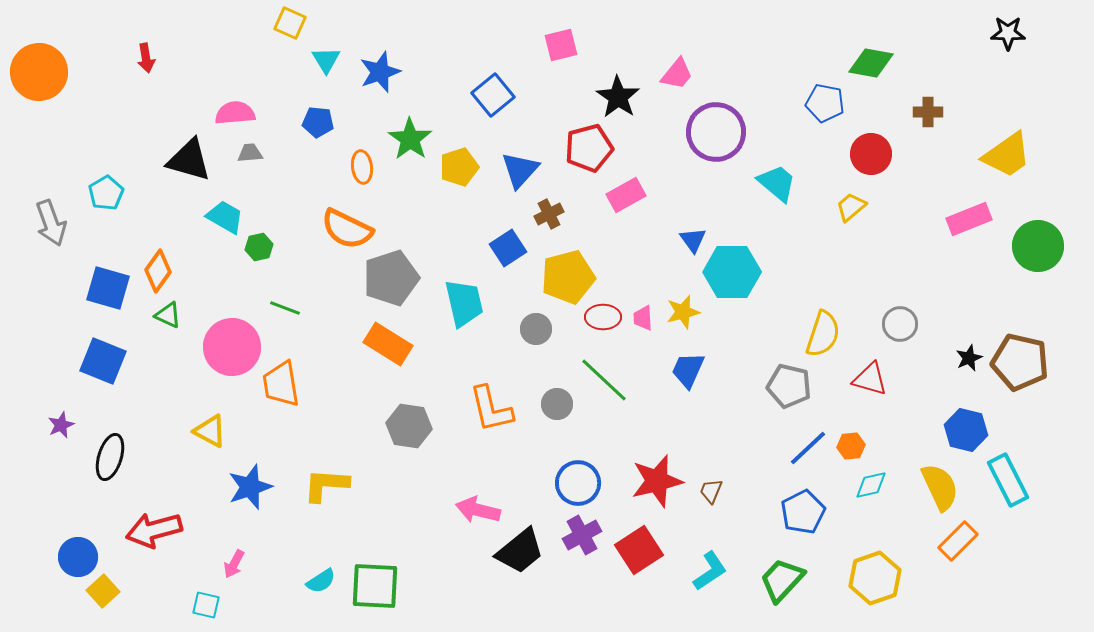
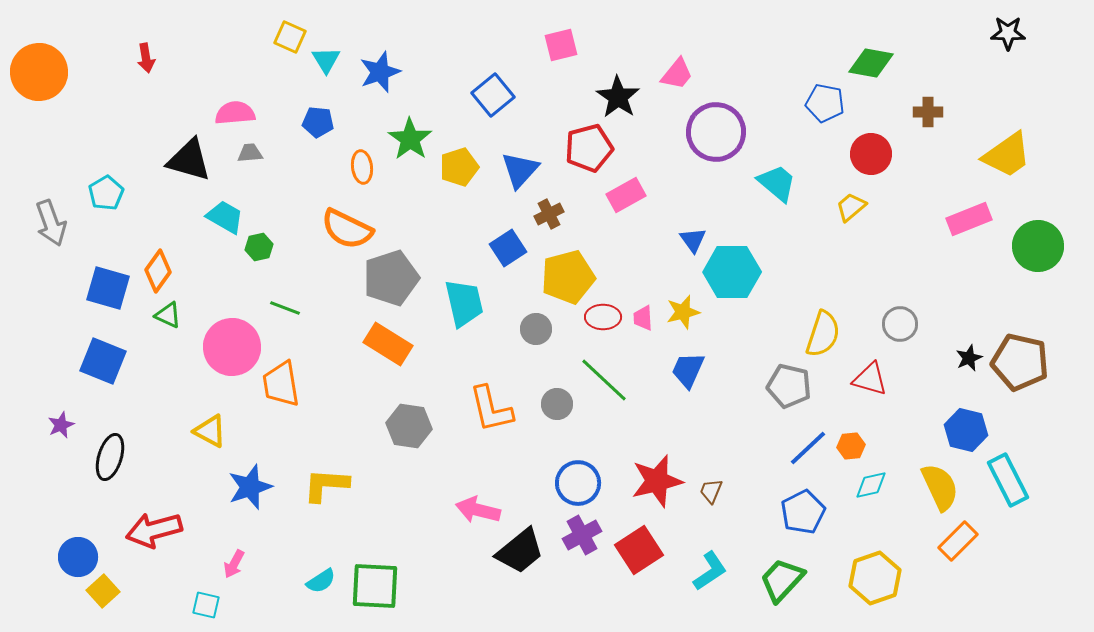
yellow square at (290, 23): moved 14 px down
